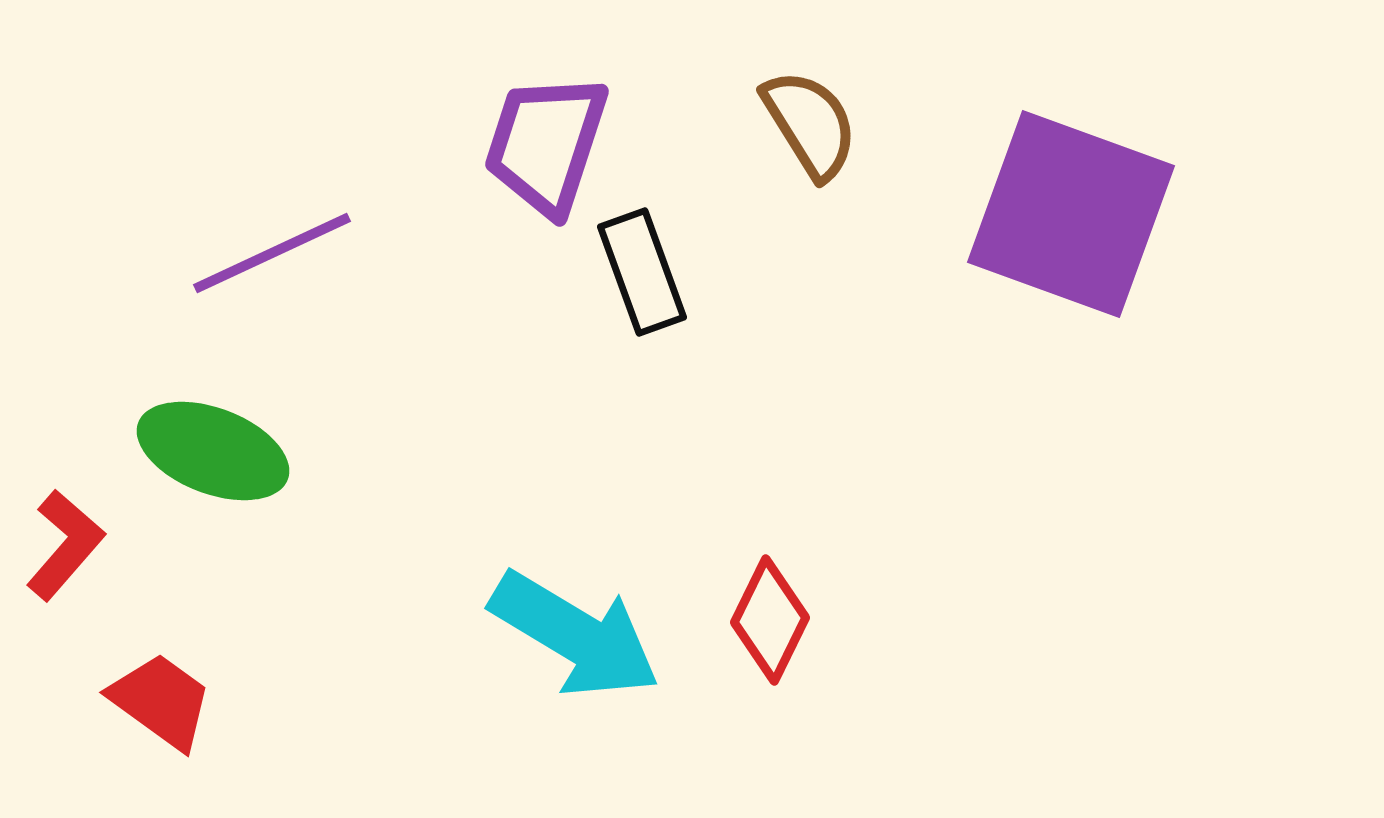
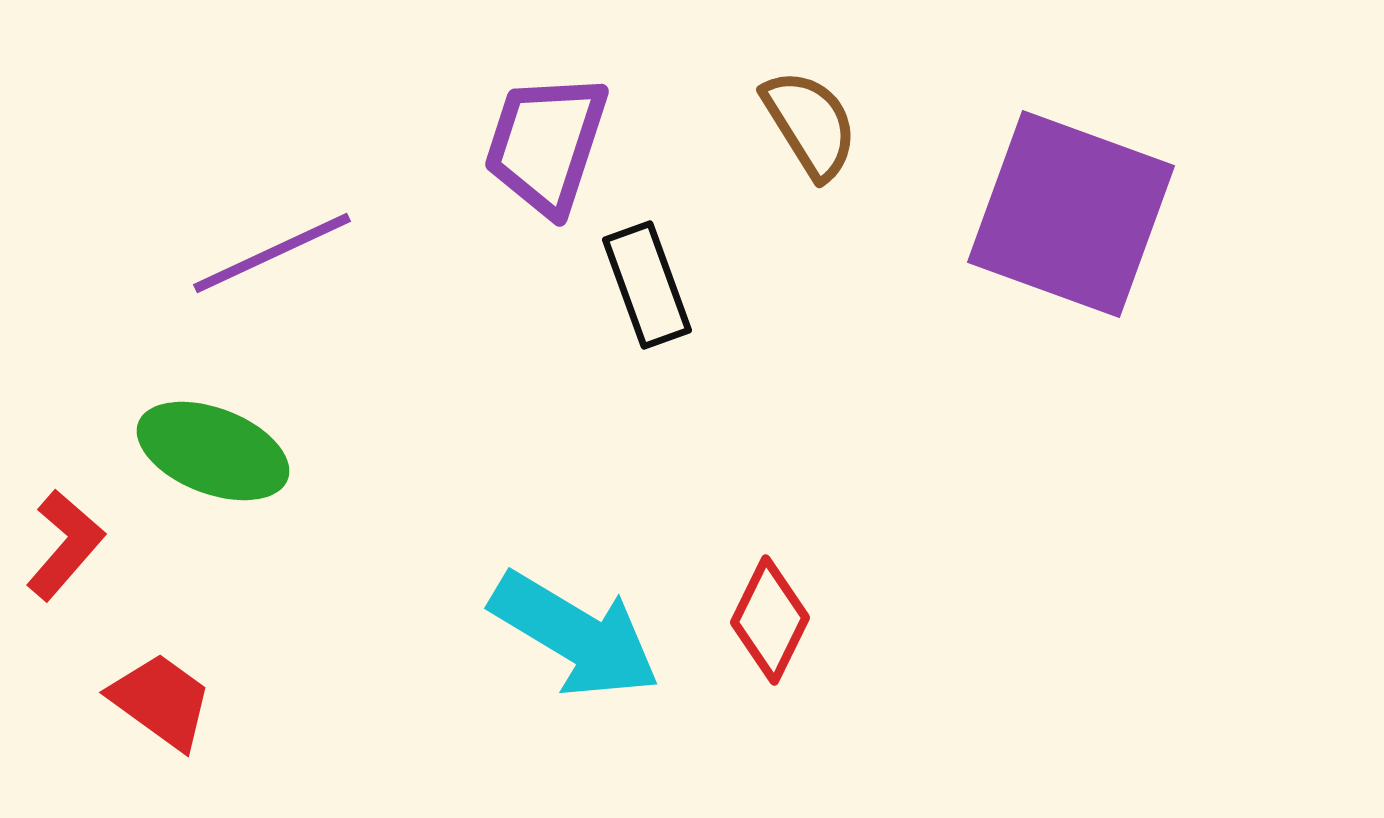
black rectangle: moved 5 px right, 13 px down
